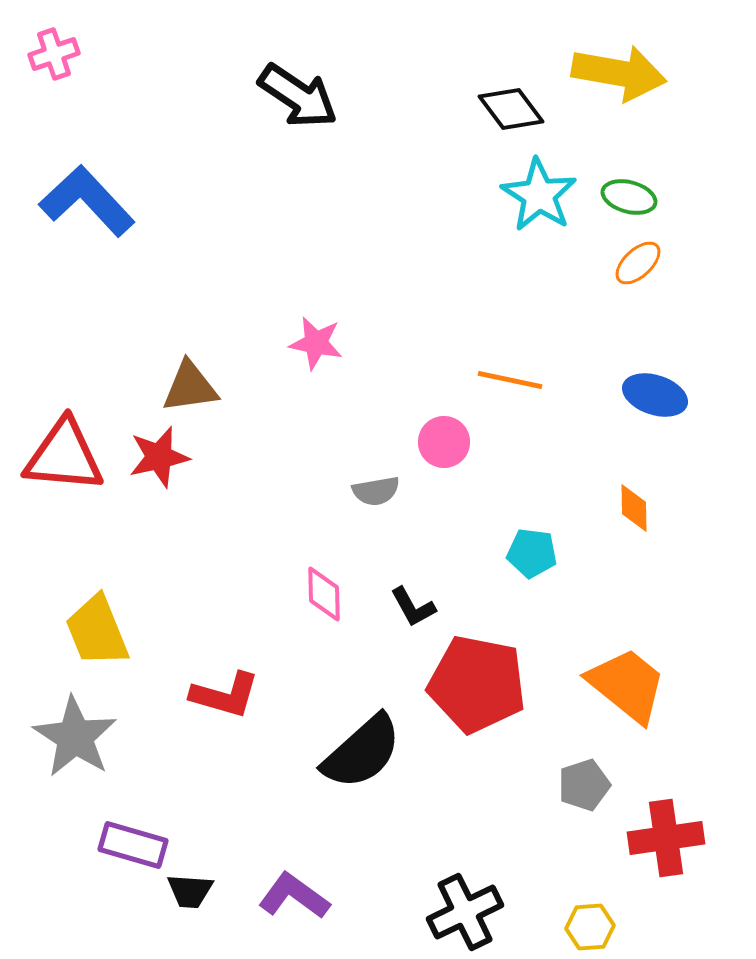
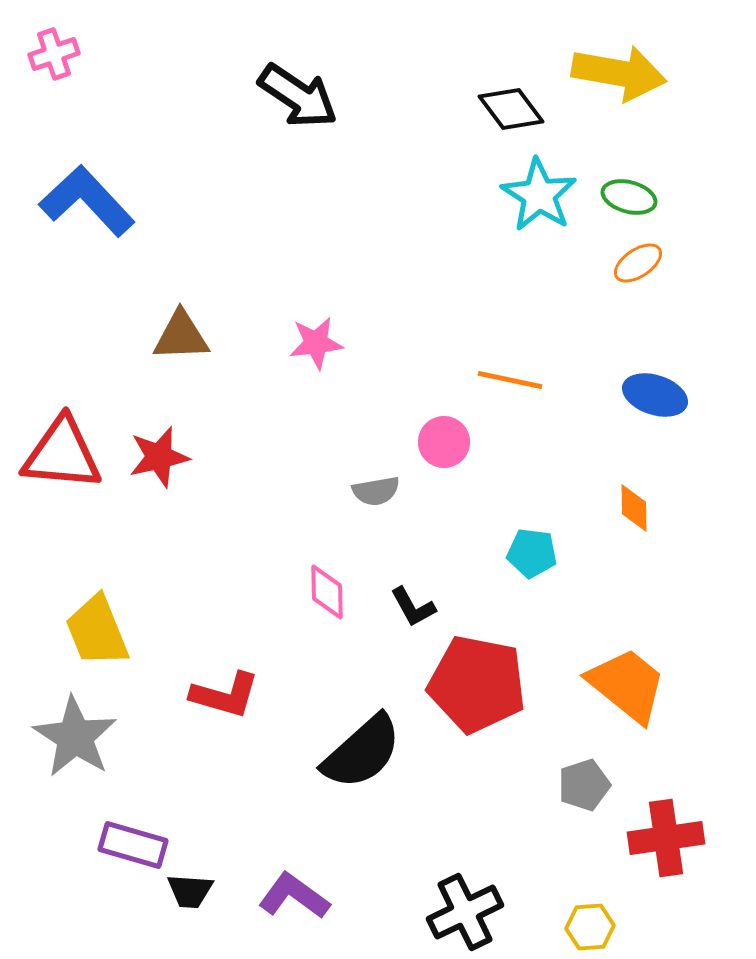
orange ellipse: rotated 9 degrees clockwise
pink star: rotated 18 degrees counterclockwise
brown triangle: moved 9 px left, 51 px up; rotated 6 degrees clockwise
red triangle: moved 2 px left, 2 px up
pink diamond: moved 3 px right, 2 px up
